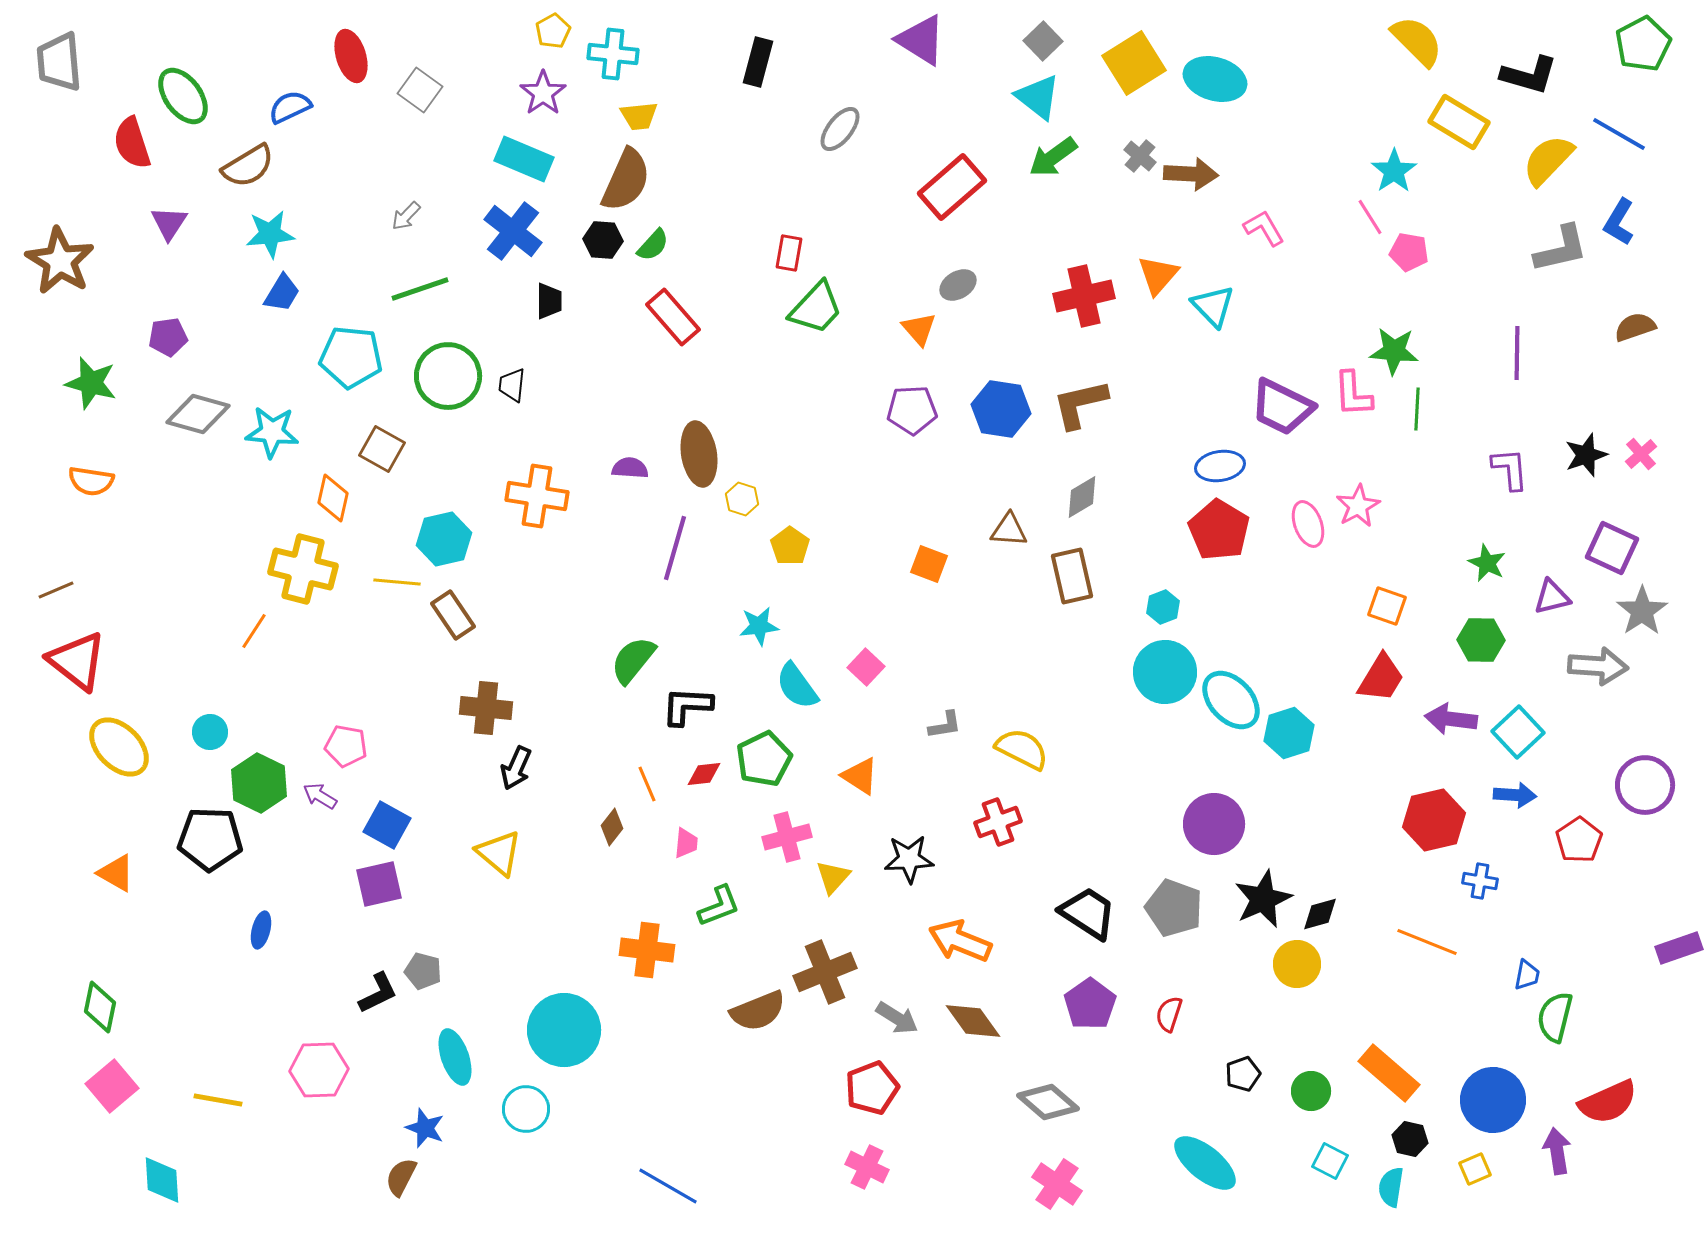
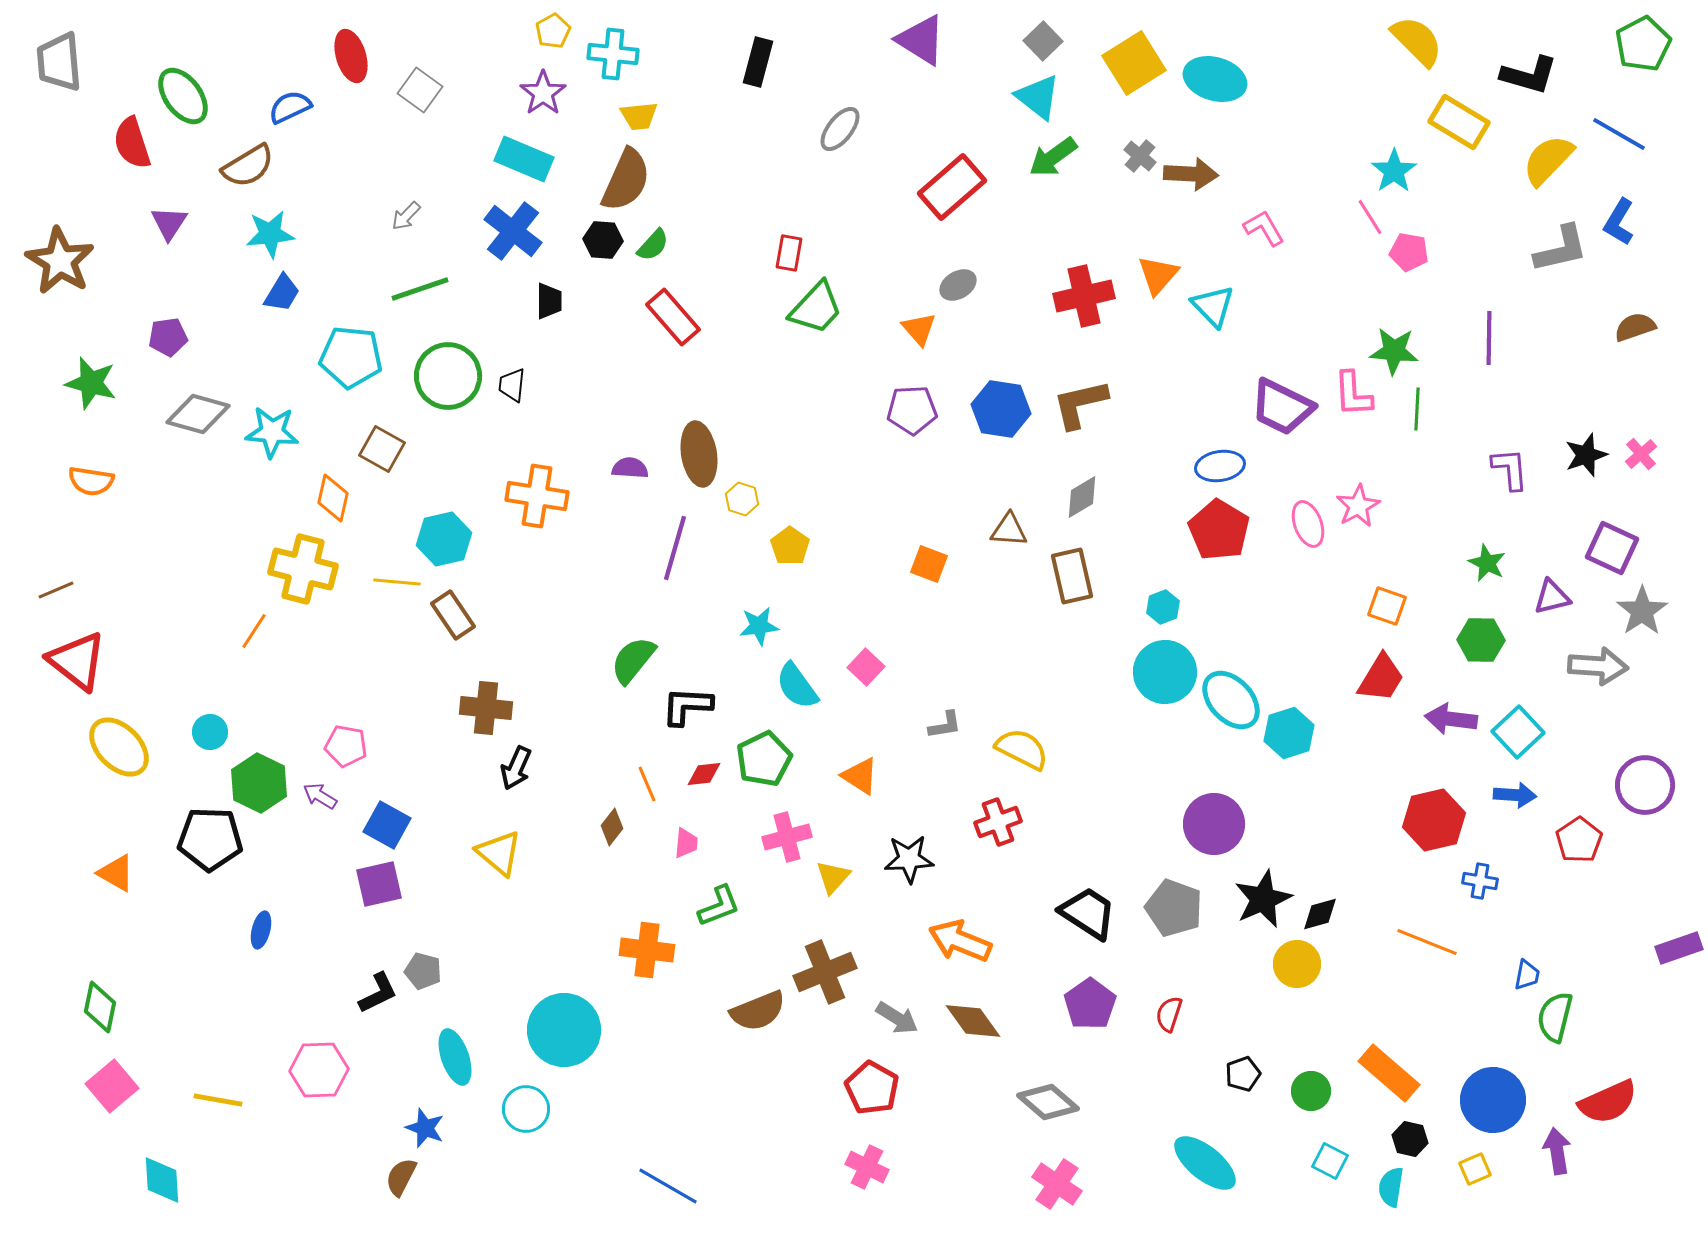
purple line at (1517, 353): moved 28 px left, 15 px up
red pentagon at (872, 1088): rotated 22 degrees counterclockwise
